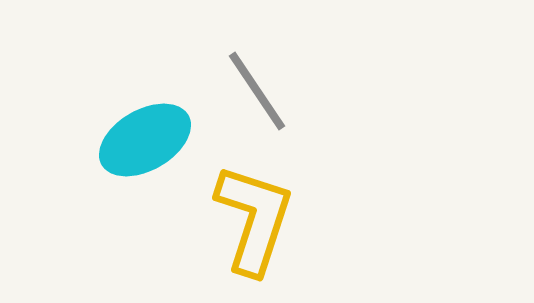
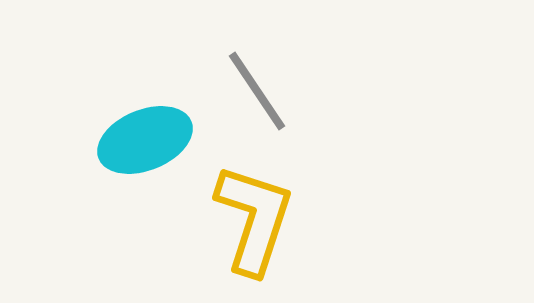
cyan ellipse: rotated 8 degrees clockwise
